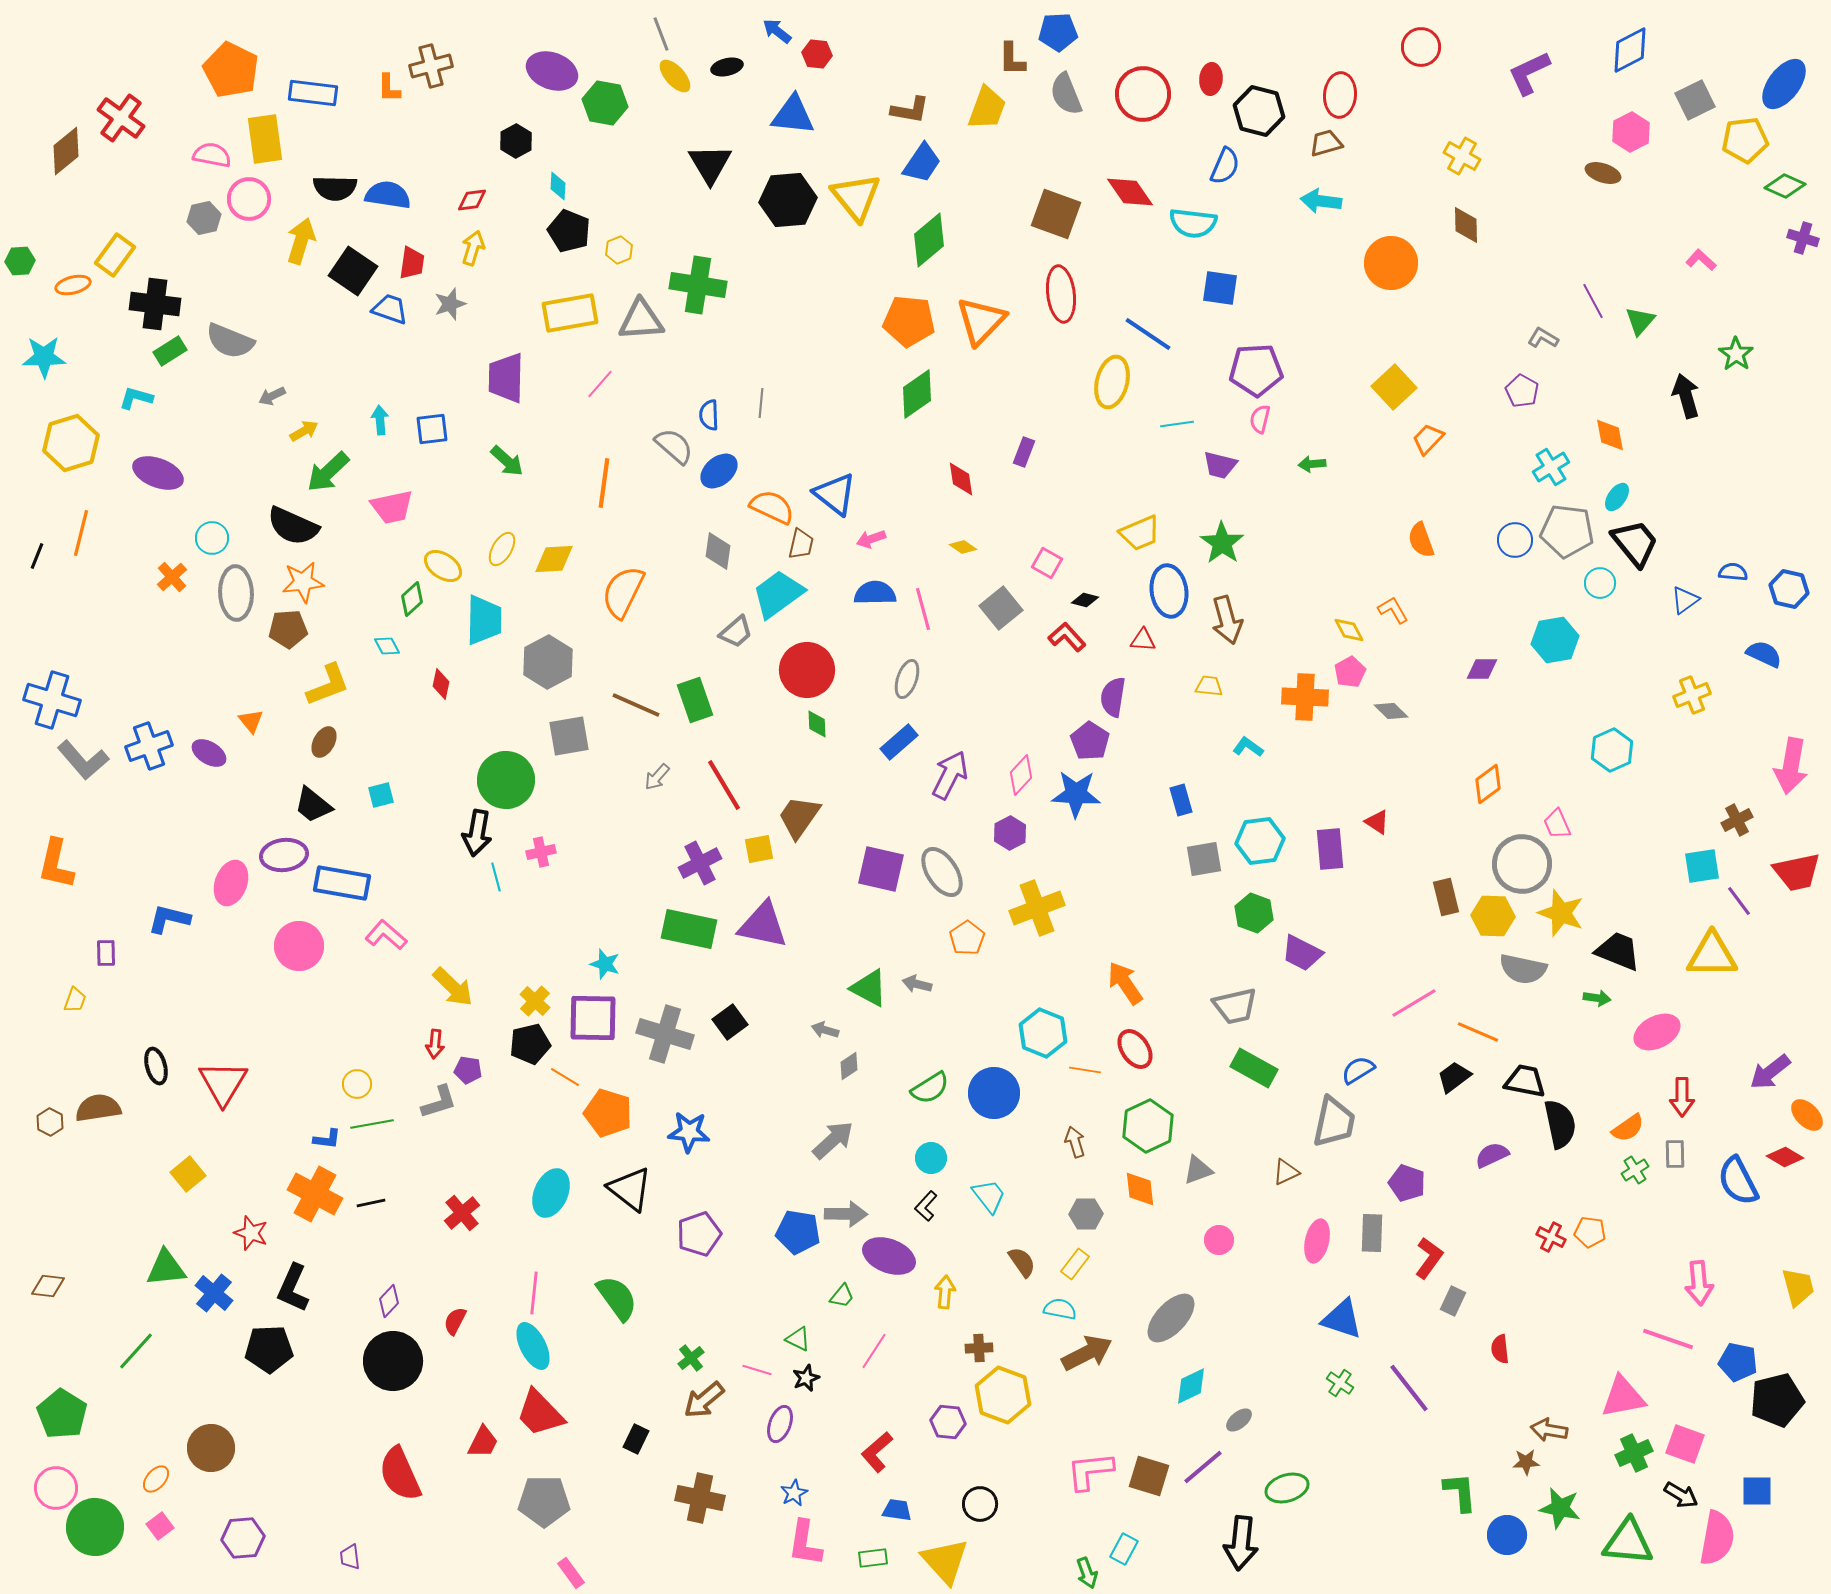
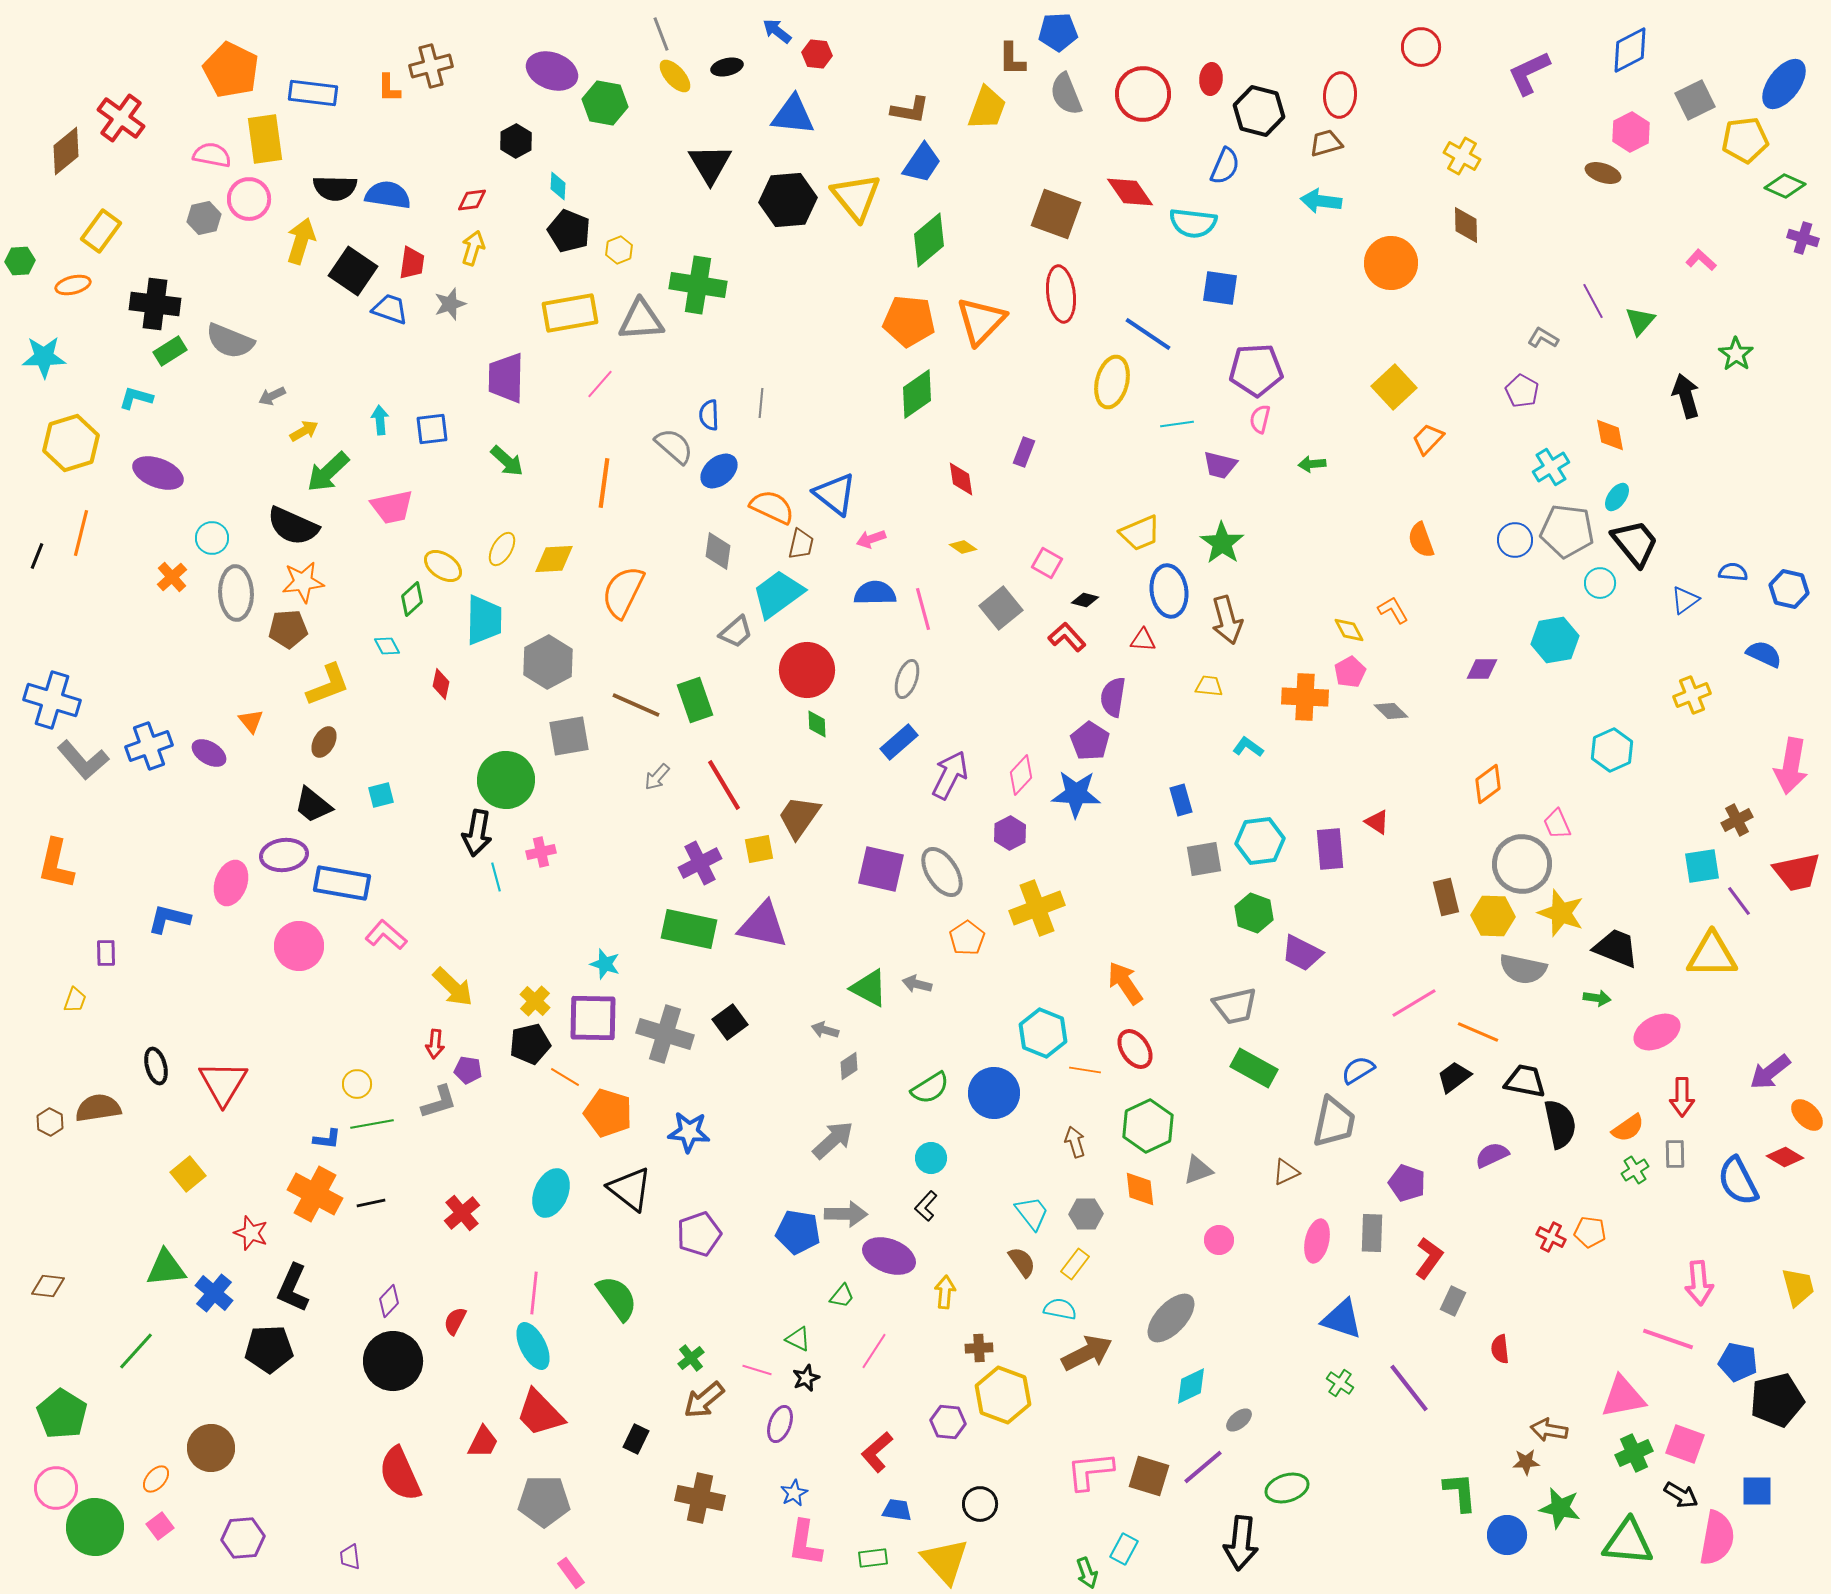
yellow rectangle at (115, 255): moved 14 px left, 24 px up
black trapezoid at (1618, 951): moved 2 px left, 3 px up
cyan trapezoid at (989, 1196): moved 43 px right, 17 px down
